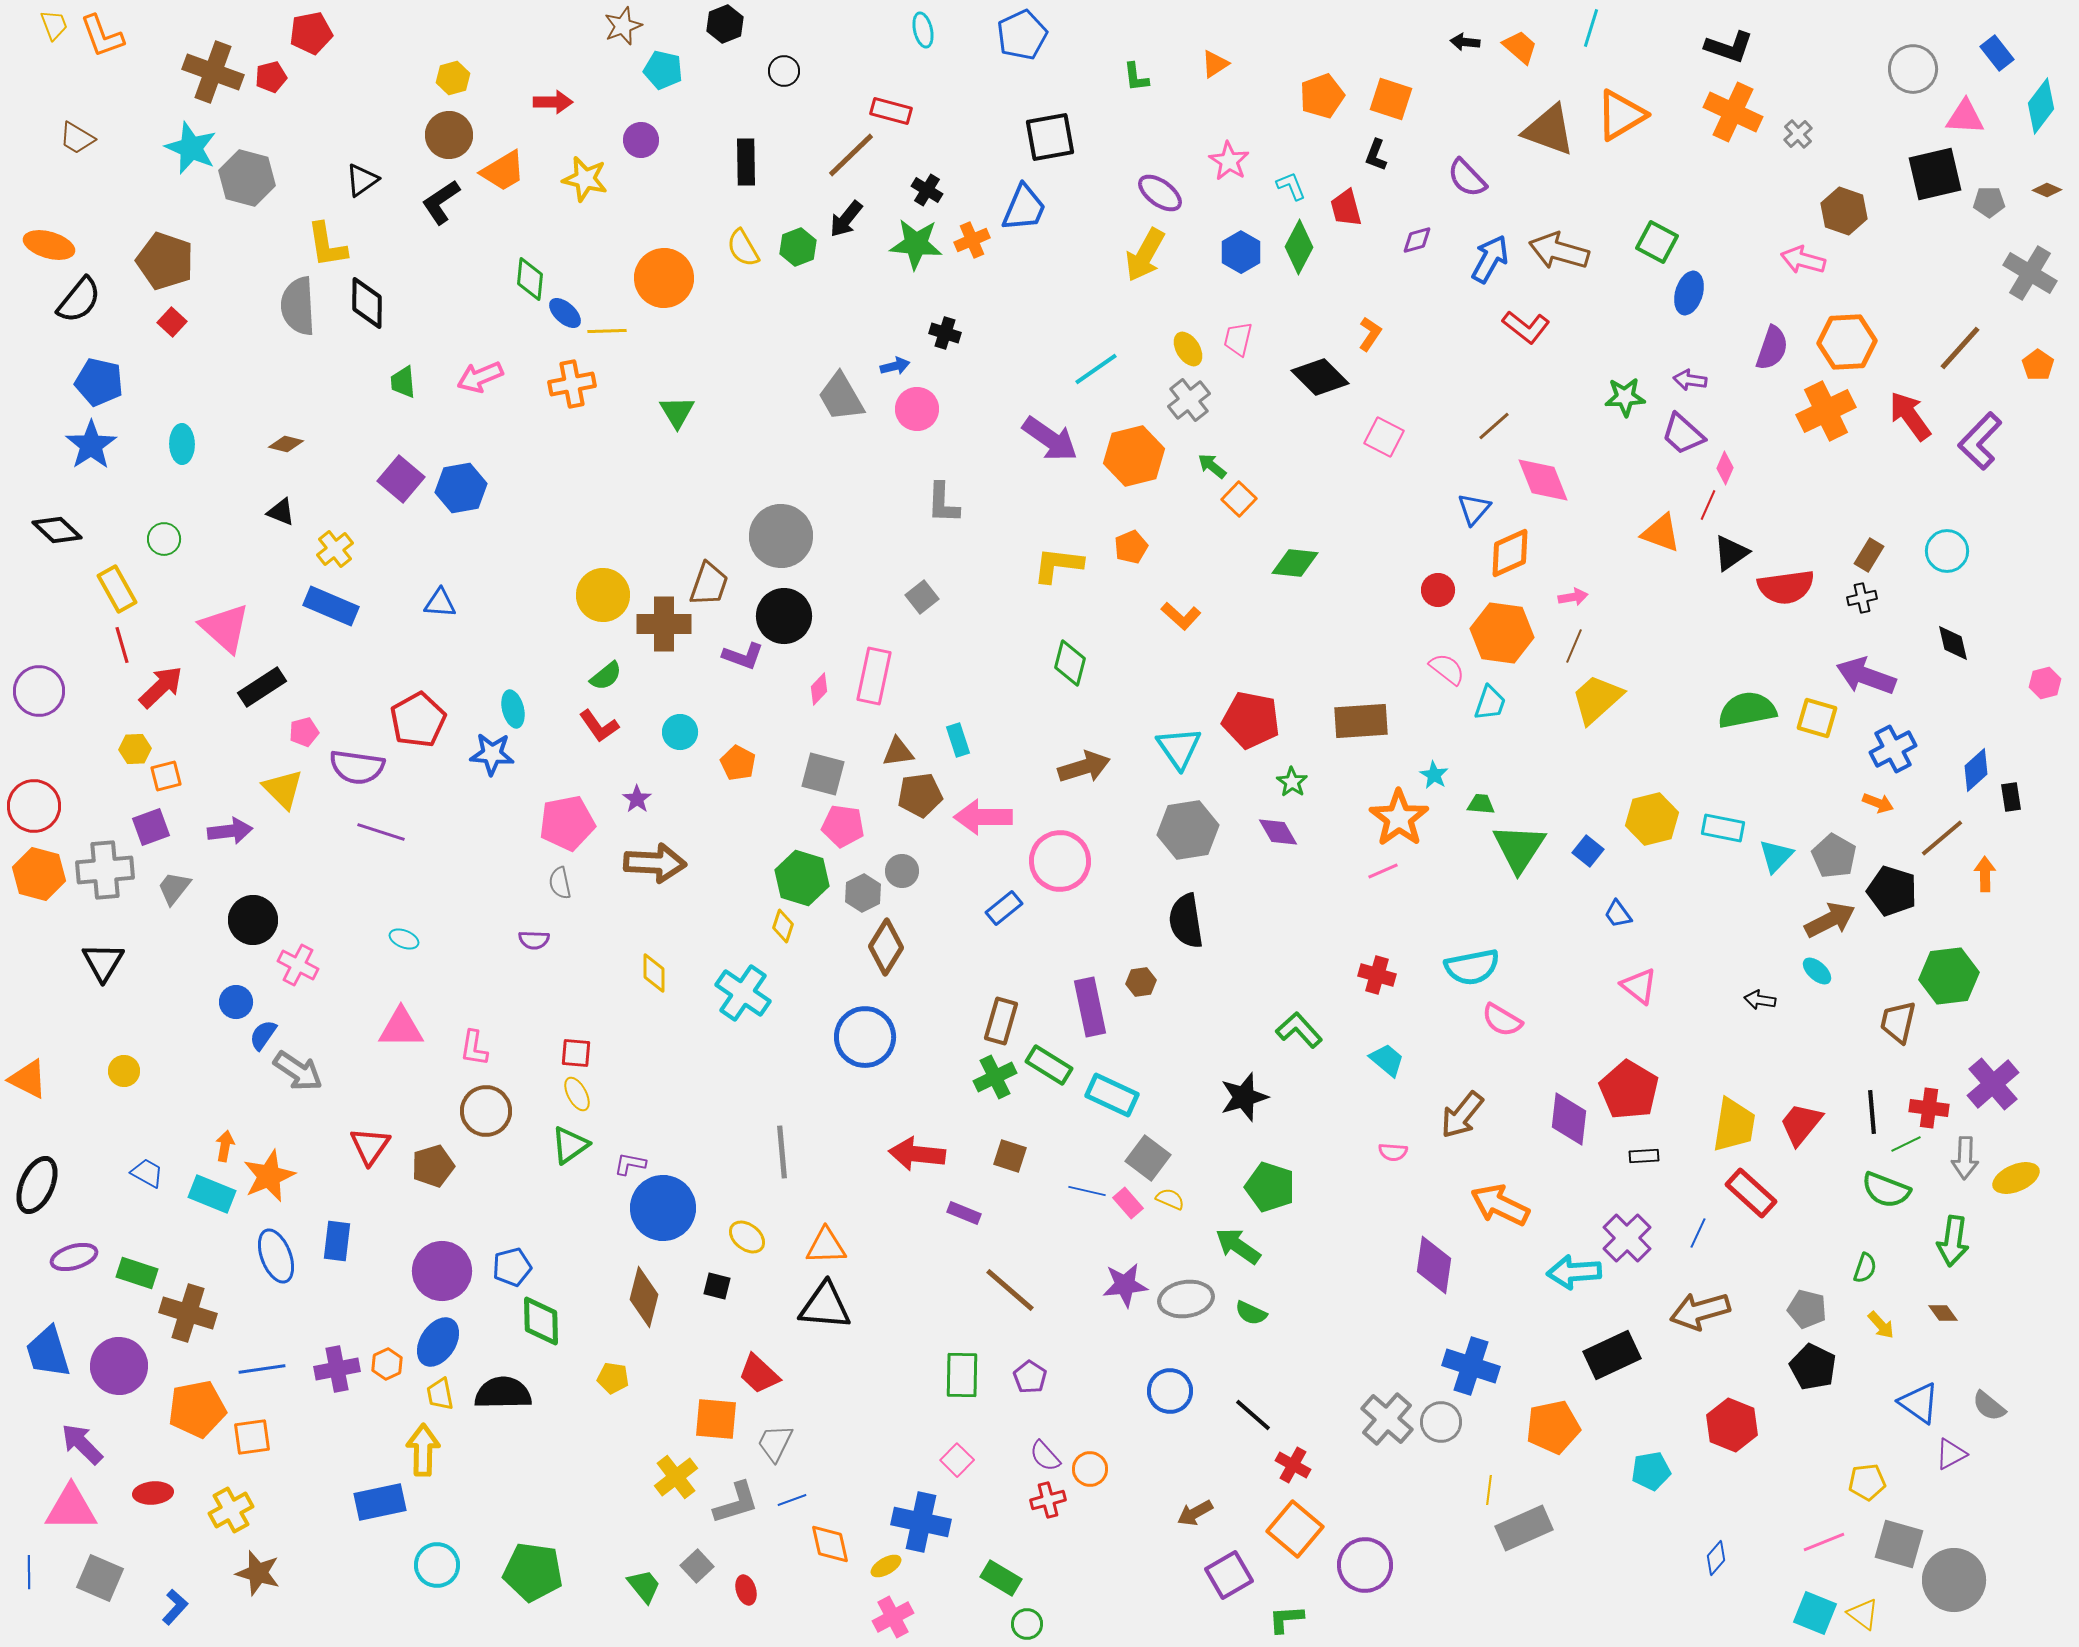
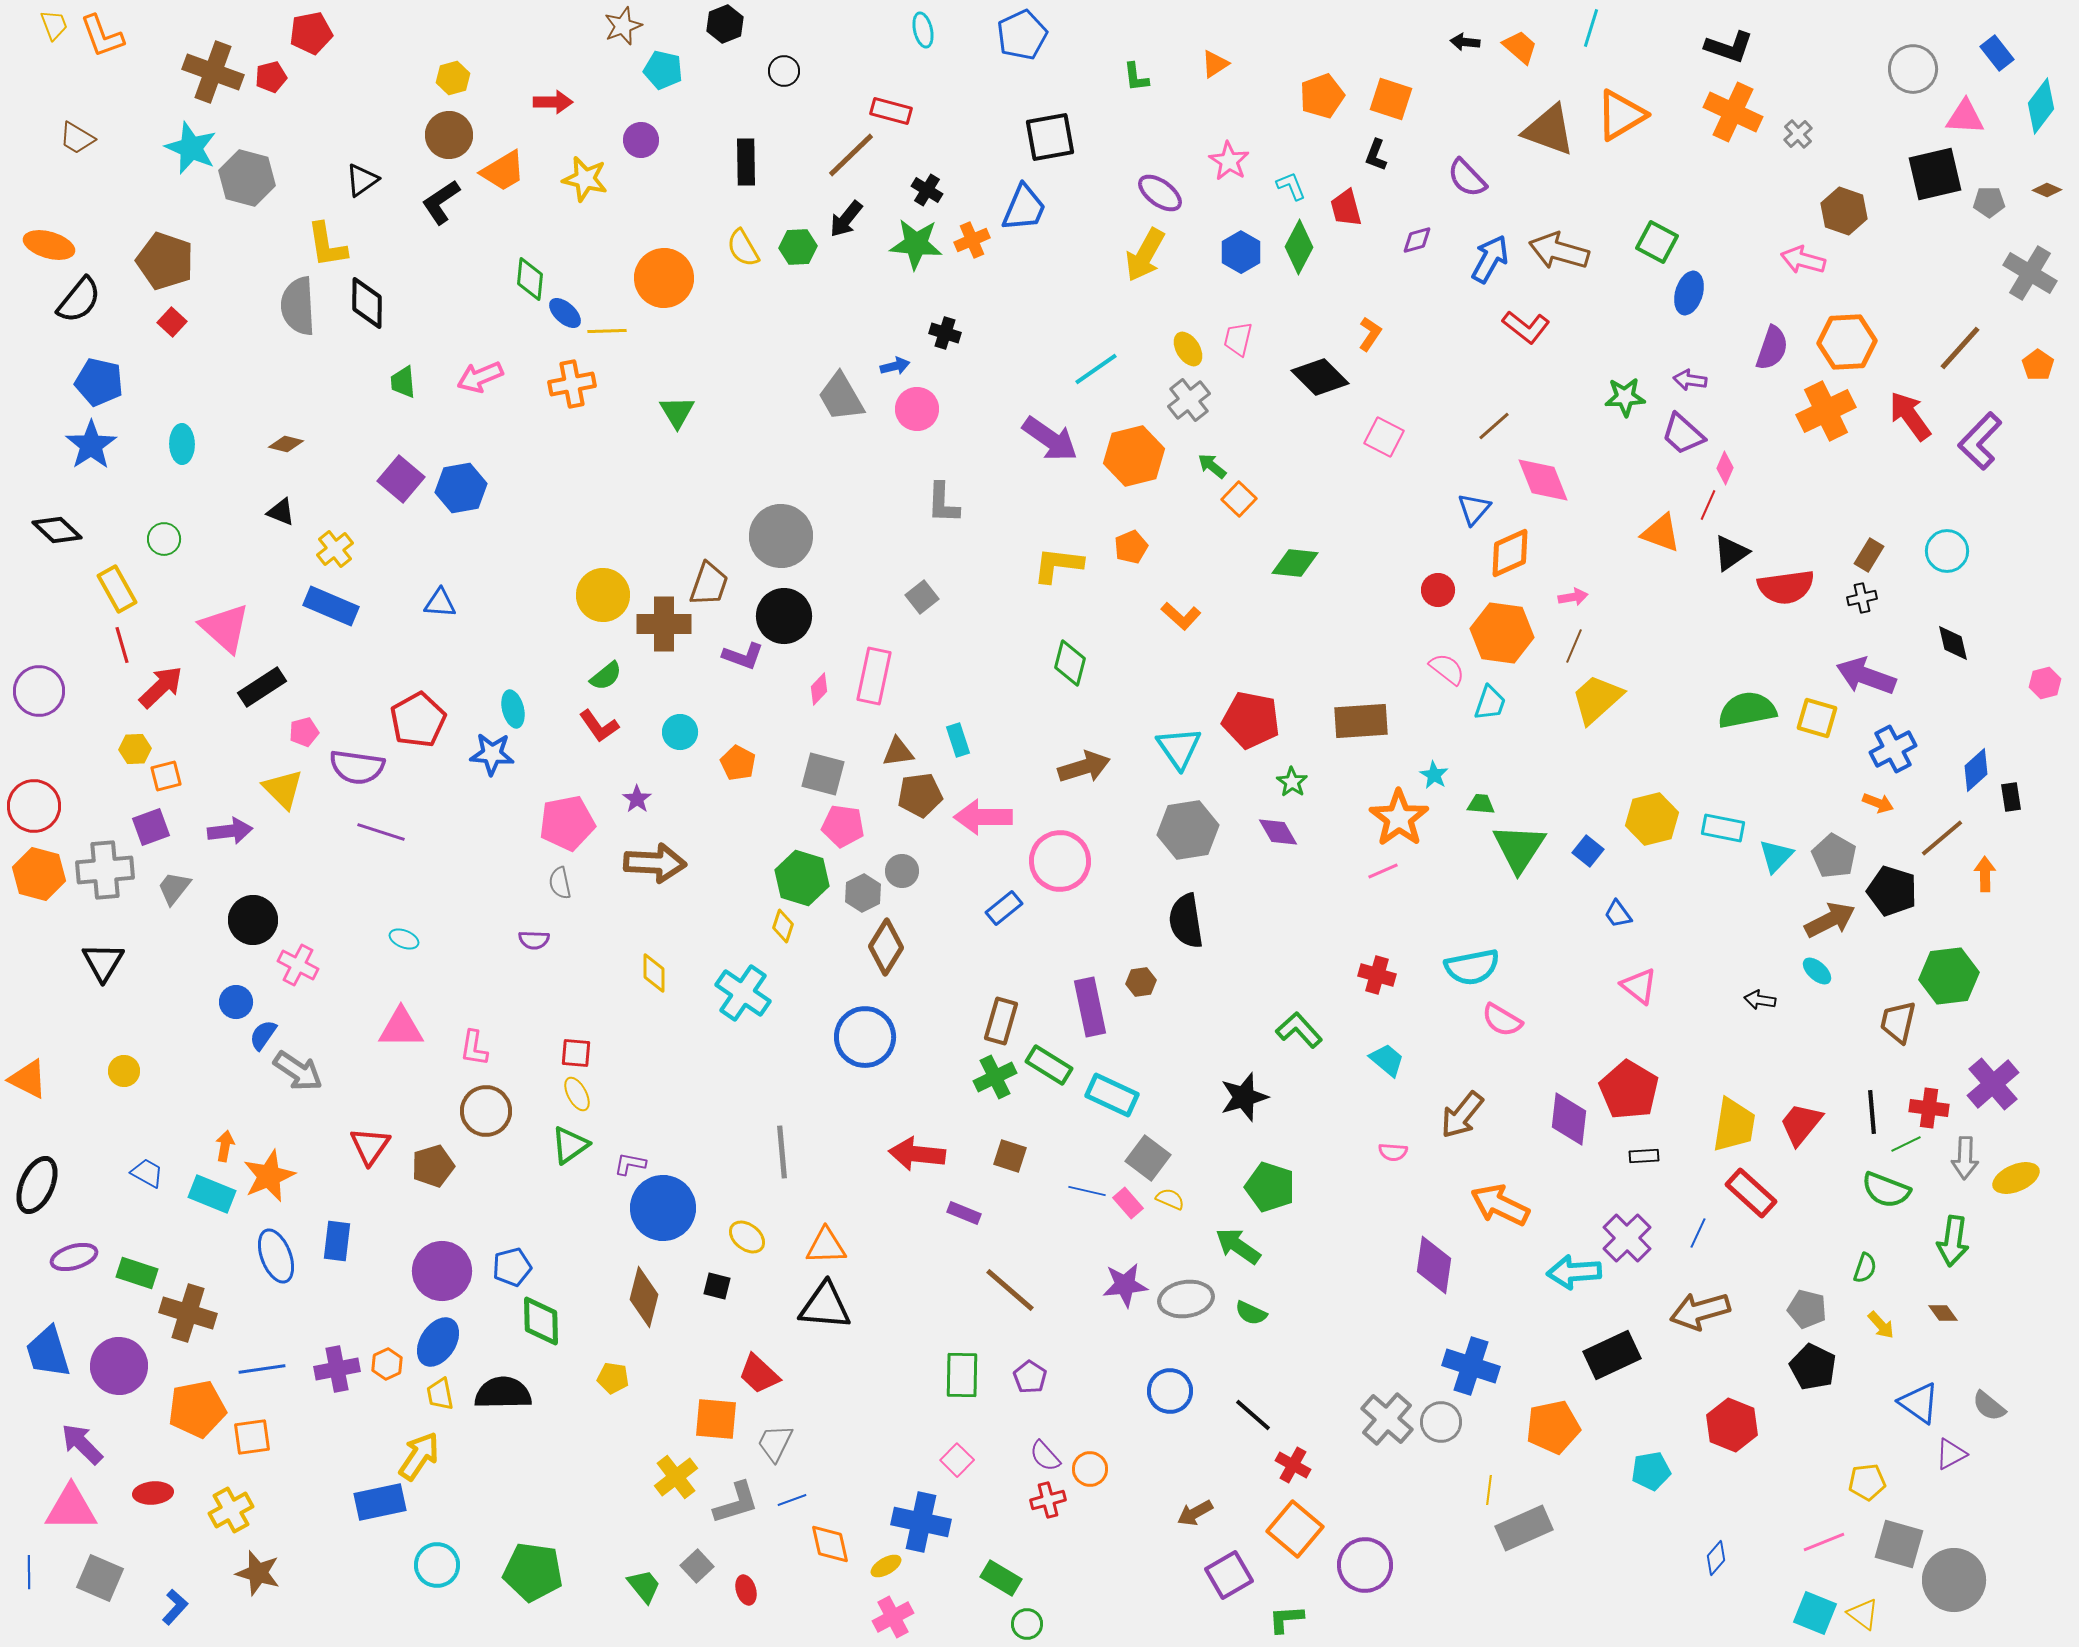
green hexagon at (798, 247): rotated 18 degrees clockwise
yellow arrow at (423, 1450): moved 4 px left, 6 px down; rotated 33 degrees clockwise
